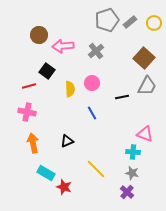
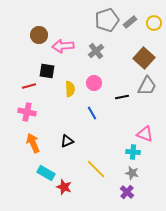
black square: rotated 28 degrees counterclockwise
pink circle: moved 2 px right
orange arrow: rotated 12 degrees counterclockwise
